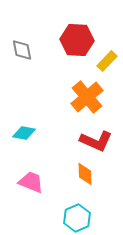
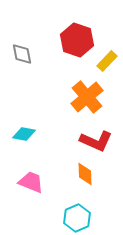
red hexagon: rotated 16 degrees clockwise
gray diamond: moved 4 px down
cyan diamond: moved 1 px down
